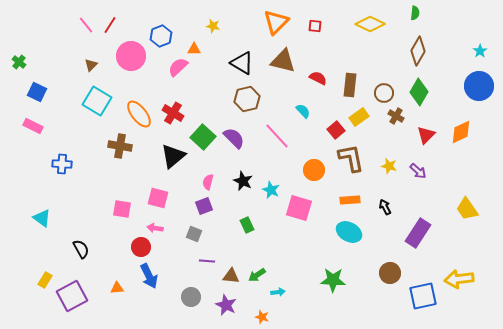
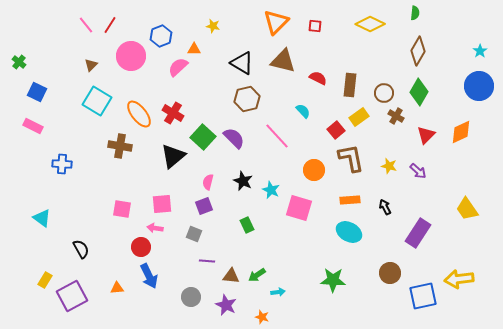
pink square at (158, 198): moved 4 px right, 6 px down; rotated 20 degrees counterclockwise
